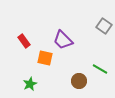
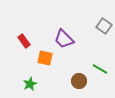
purple trapezoid: moved 1 px right, 1 px up
